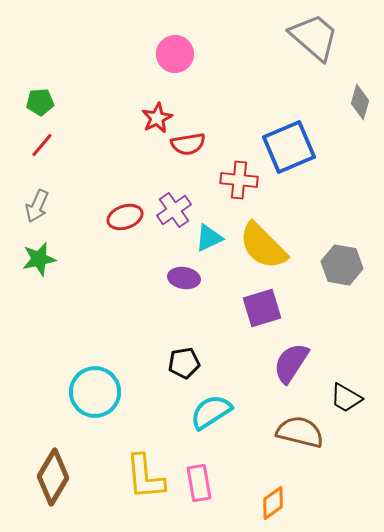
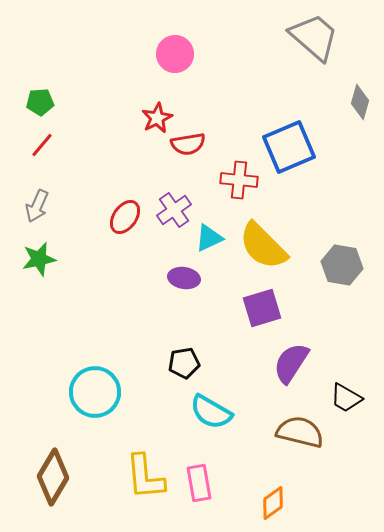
red ellipse: rotated 36 degrees counterclockwise
cyan semicircle: rotated 117 degrees counterclockwise
